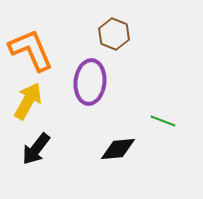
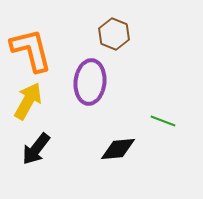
orange L-shape: rotated 9 degrees clockwise
